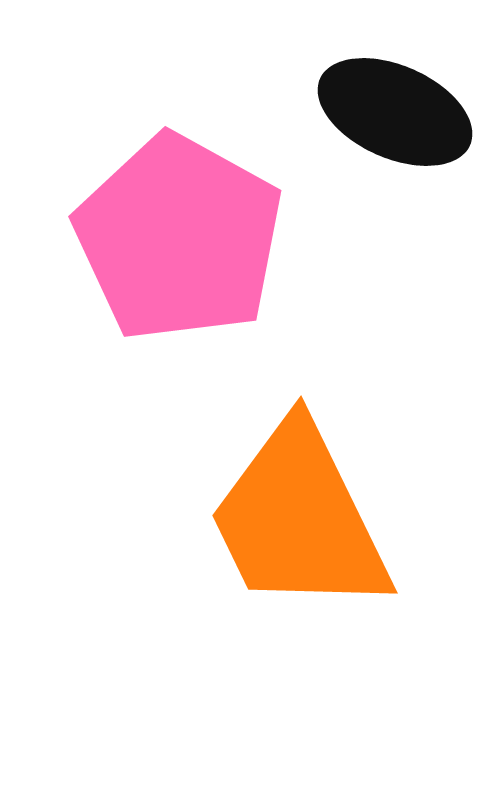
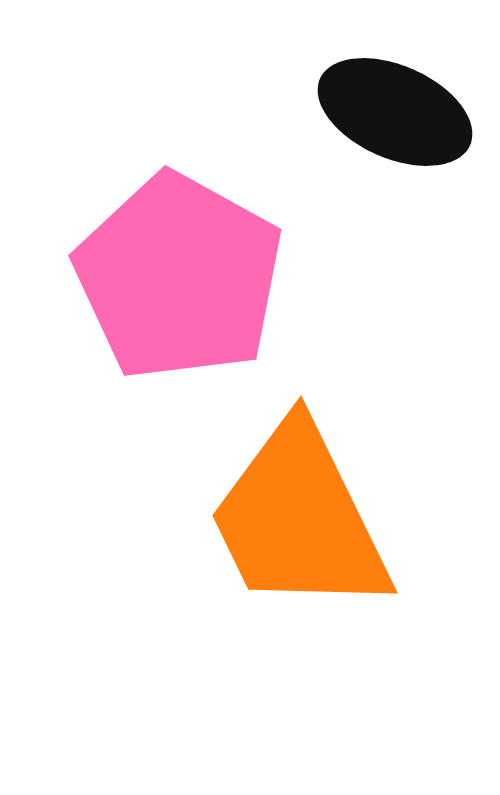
pink pentagon: moved 39 px down
